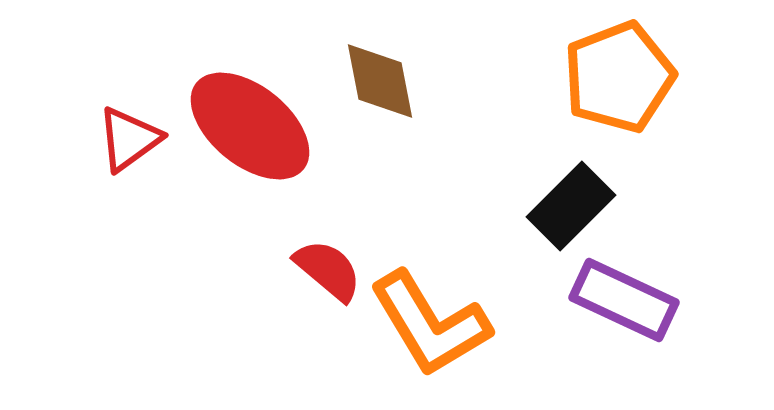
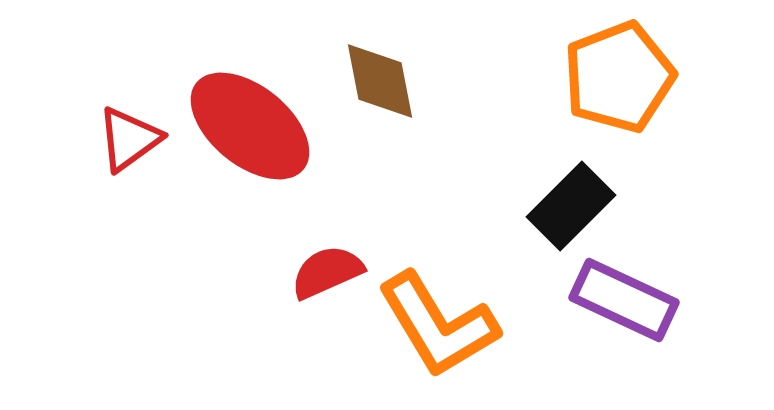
red semicircle: moved 1 px left, 2 px down; rotated 64 degrees counterclockwise
orange L-shape: moved 8 px right, 1 px down
